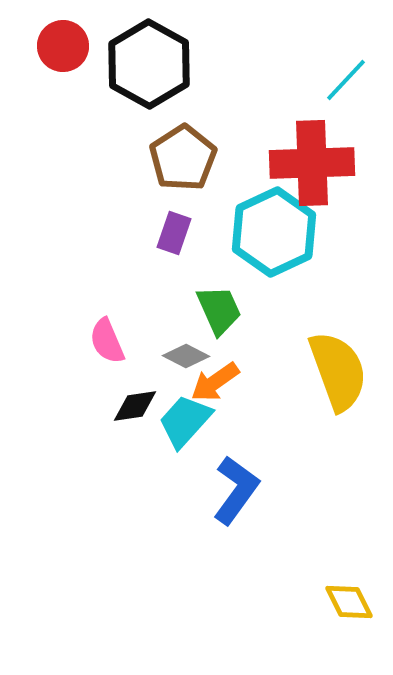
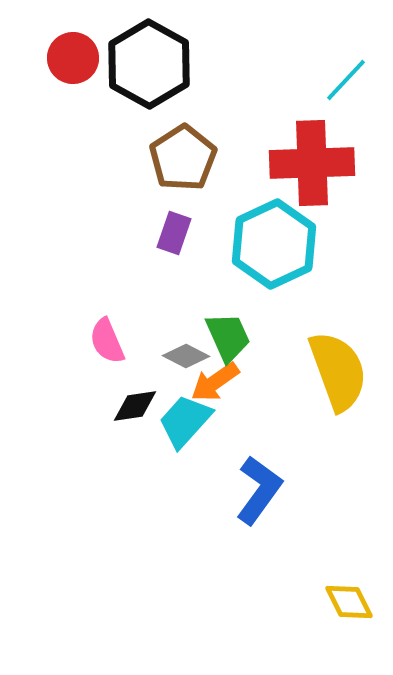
red circle: moved 10 px right, 12 px down
cyan hexagon: moved 12 px down
green trapezoid: moved 9 px right, 27 px down
blue L-shape: moved 23 px right
